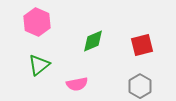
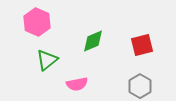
green triangle: moved 8 px right, 5 px up
